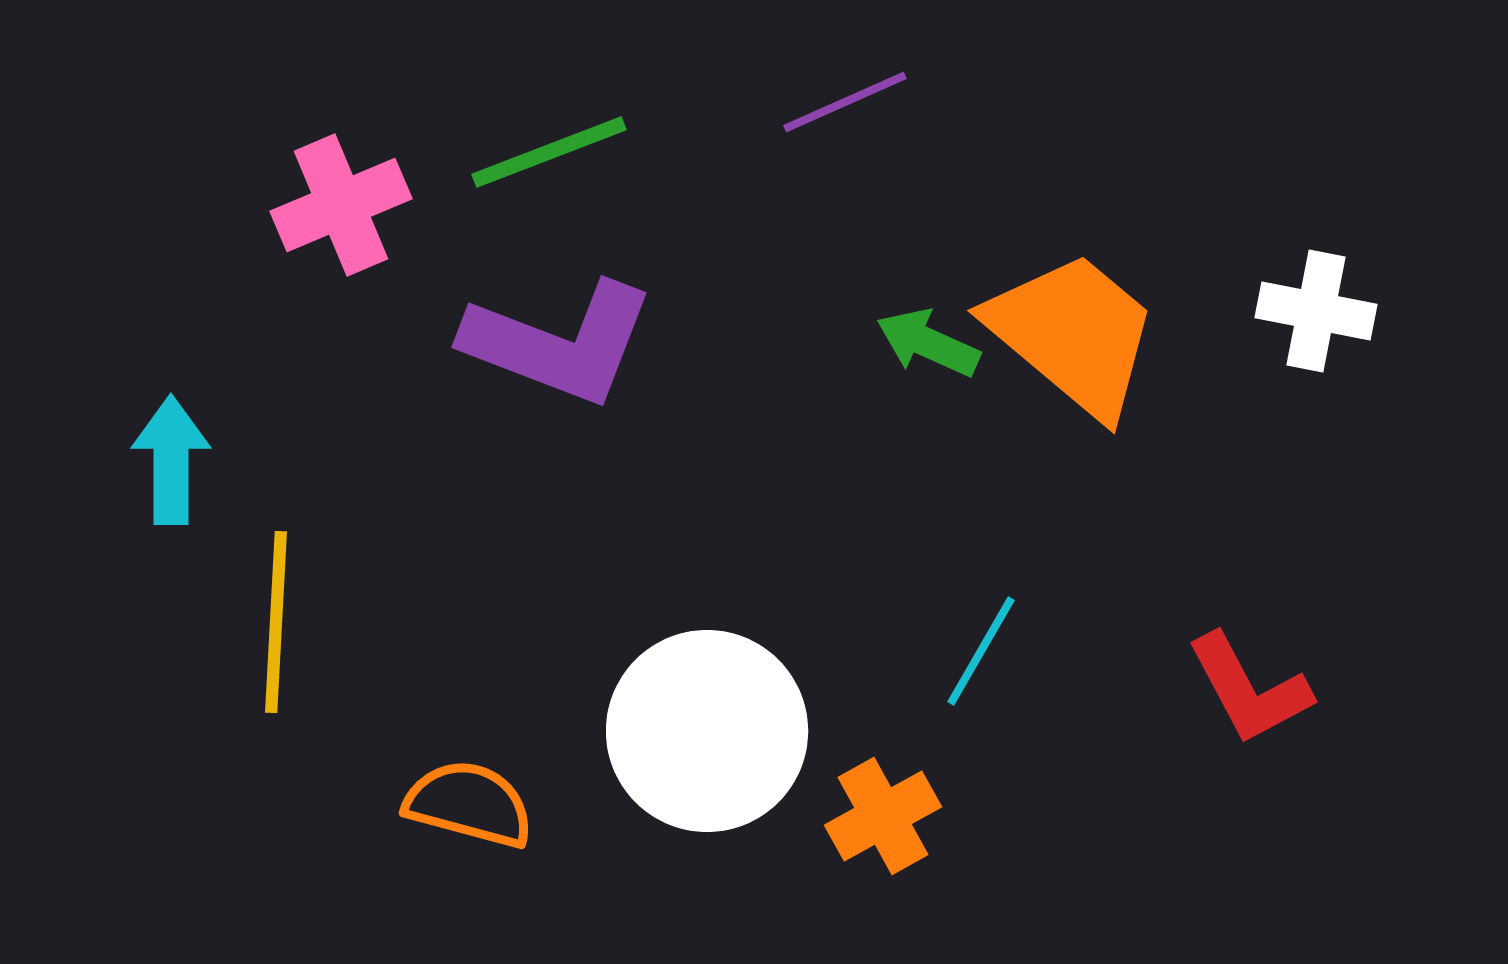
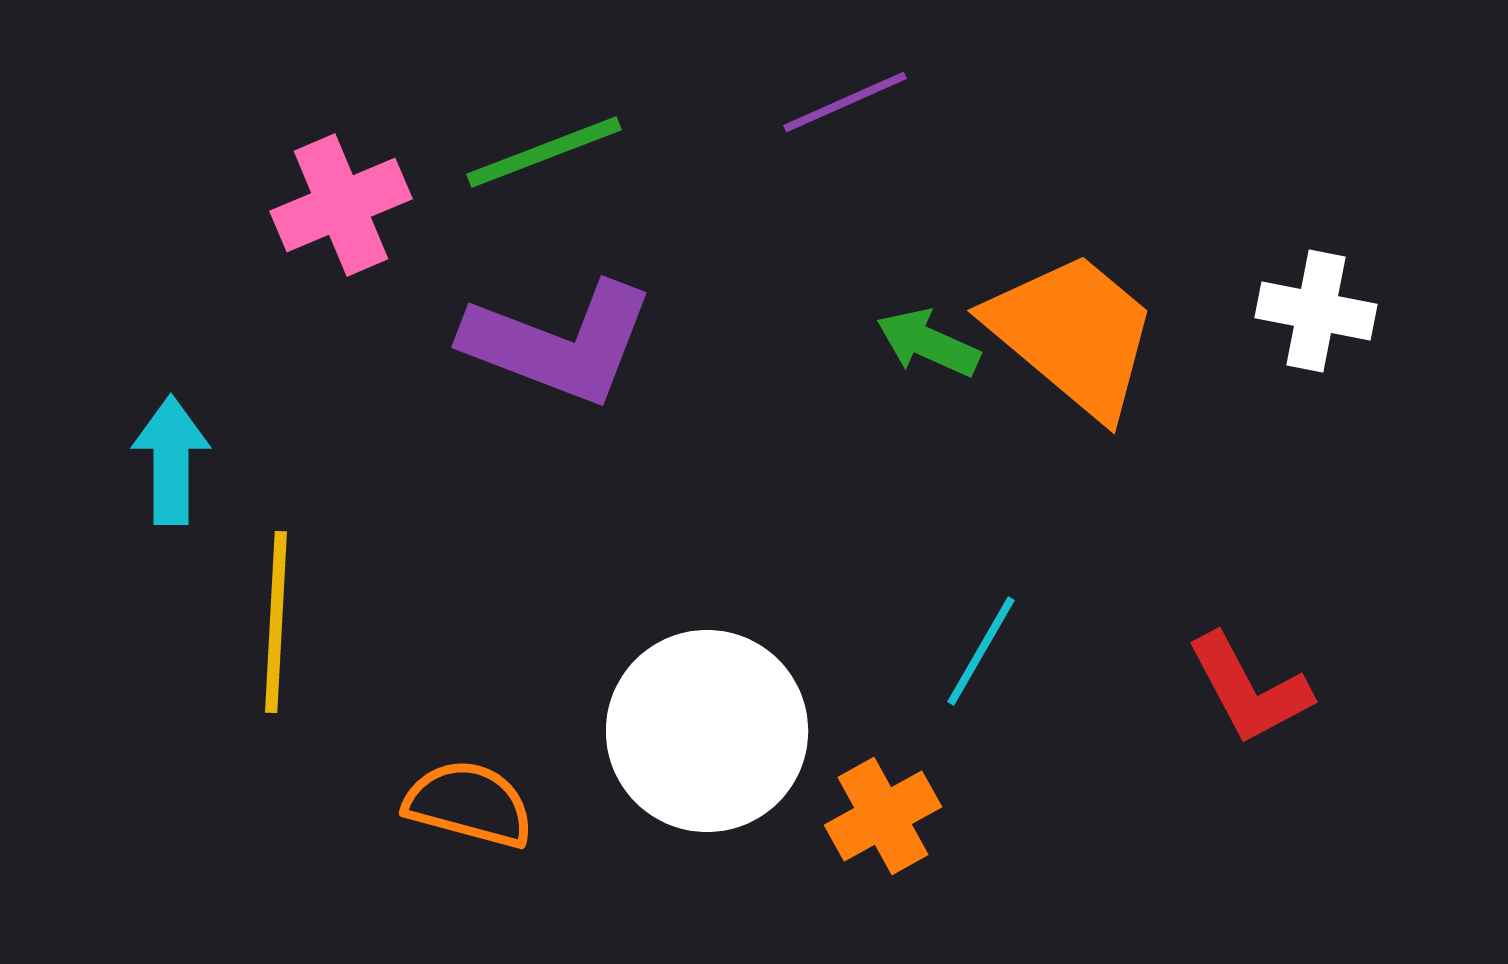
green line: moved 5 px left
